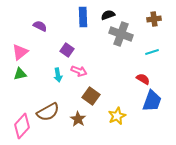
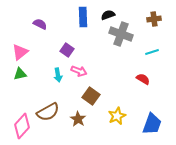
purple semicircle: moved 2 px up
blue trapezoid: moved 23 px down
